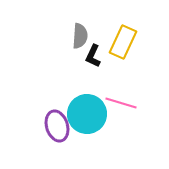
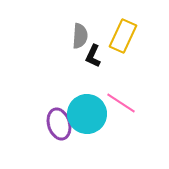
yellow rectangle: moved 6 px up
pink line: rotated 16 degrees clockwise
purple ellipse: moved 2 px right, 2 px up
